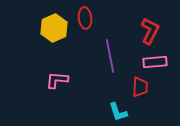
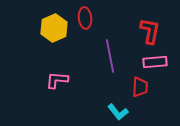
red L-shape: rotated 16 degrees counterclockwise
cyan L-shape: rotated 20 degrees counterclockwise
